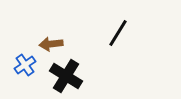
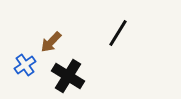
brown arrow: moved 2 px up; rotated 40 degrees counterclockwise
black cross: moved 2 px right
